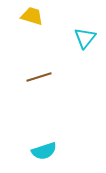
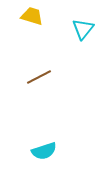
cyan triangle: moved 2 px left, 9 px up
brown line: rotated 10 degrees counterclockwise
